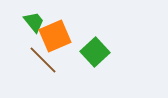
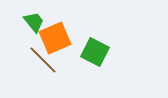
orange square: moved 2 px down
green square: rotated 20 degrees counterclockwise
